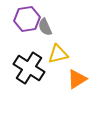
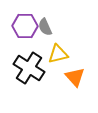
purple hexagon: moved 2 px left, 7 px down; rotated 10 degrees clockwise
orange triangle: moved 2 px left, 2 px up; rotated 40 degrees counterclockwise
